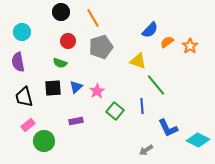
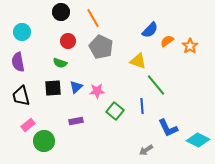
orange semicircle: moved 1 px up
gray pentagon: rotated 30 degrees counterclockwise
pink star: rotated 28 degrees clockwise
black trapezoid: moved 3 px left, 1 px up
